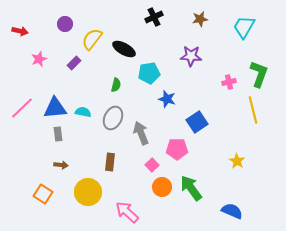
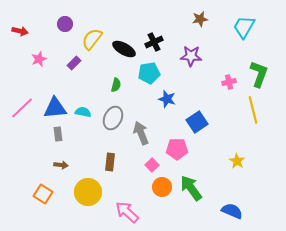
black cross: moved 25 px down
